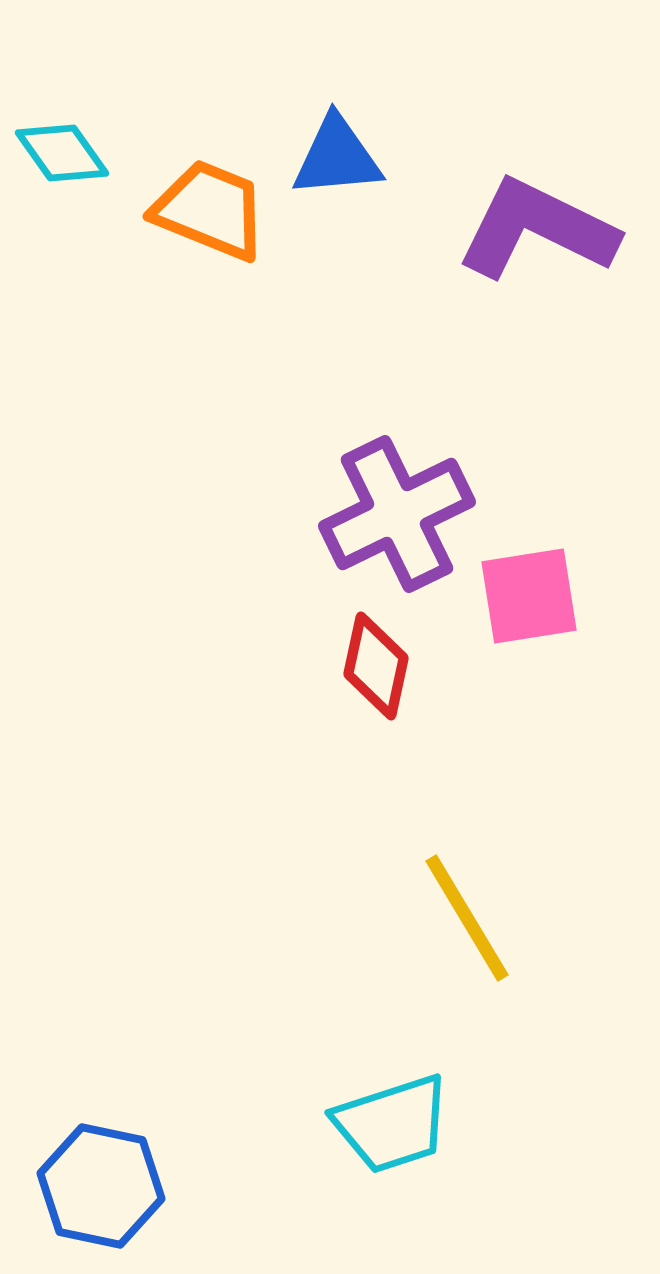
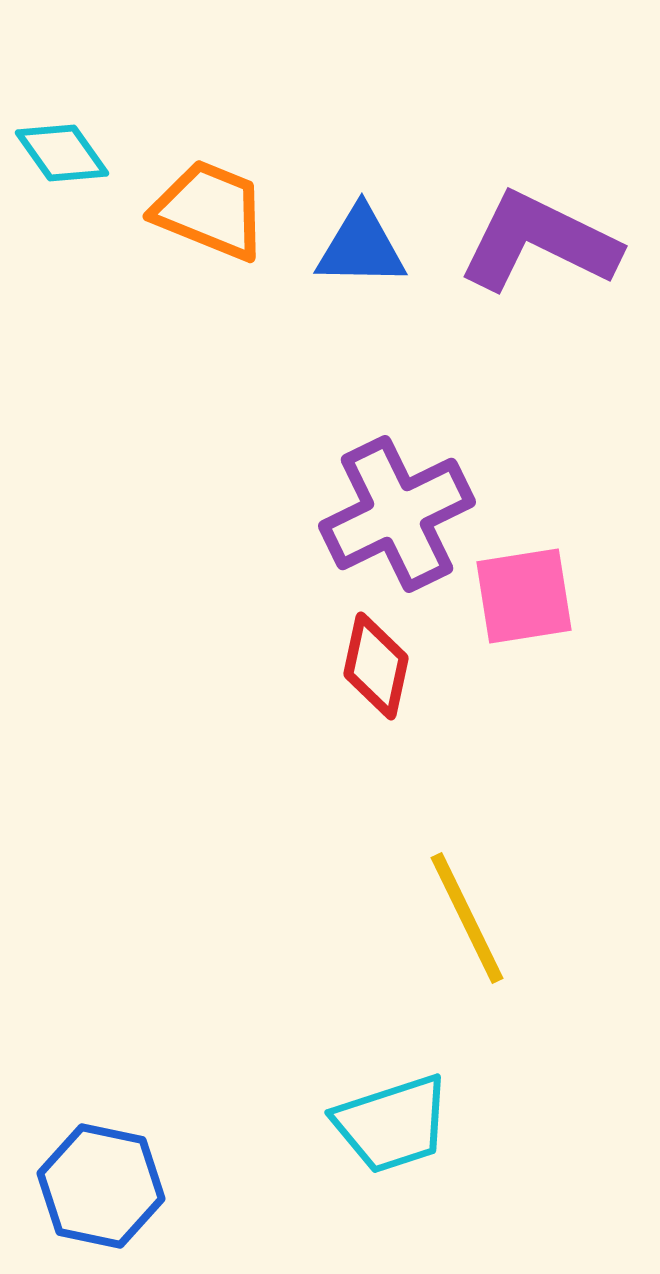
blue triangle: moved 24 px right, 90 px down; rotated 6 degrees clockwise
purple L-shape: moved 2 px right, 13 px down
pink square: moved 5 px left
yellow line: rotated 5 degrees clockwise
